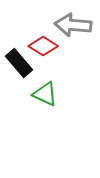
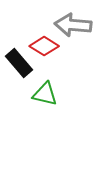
red diamond: moved 1 px right
green triangle: rotated 12 degrees counterclockwise
